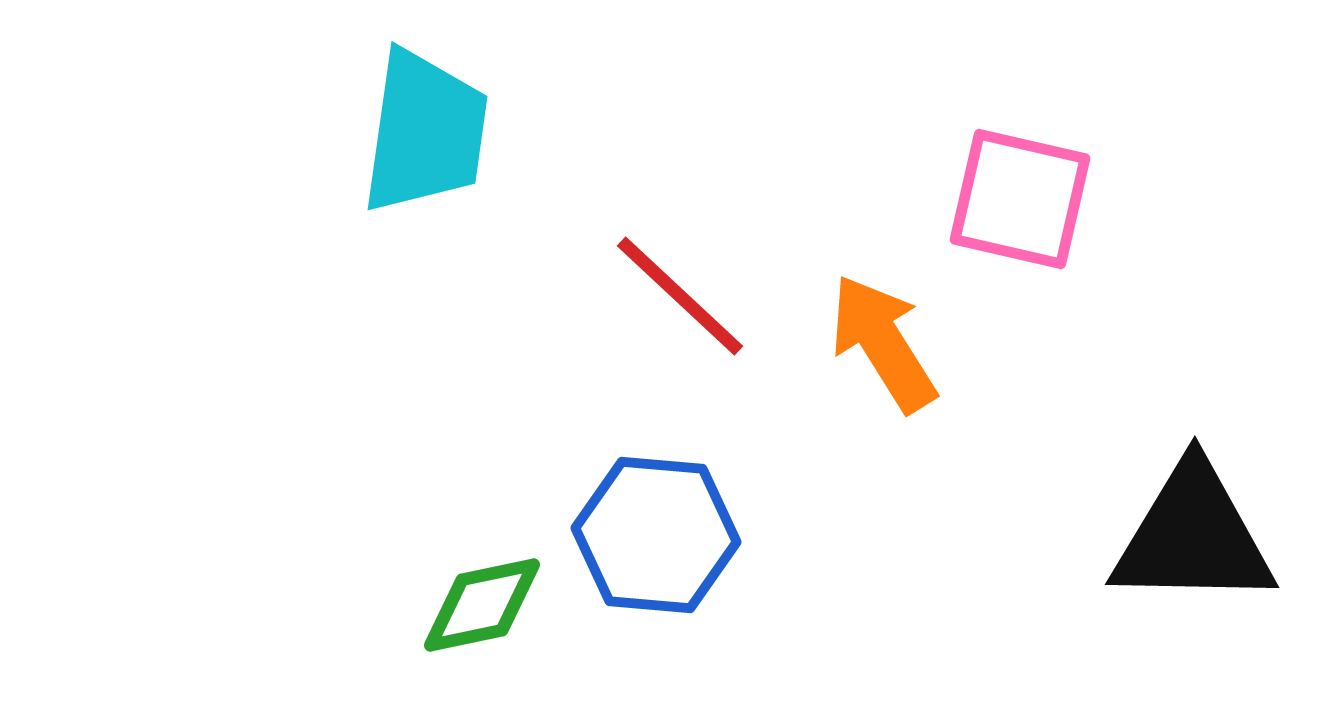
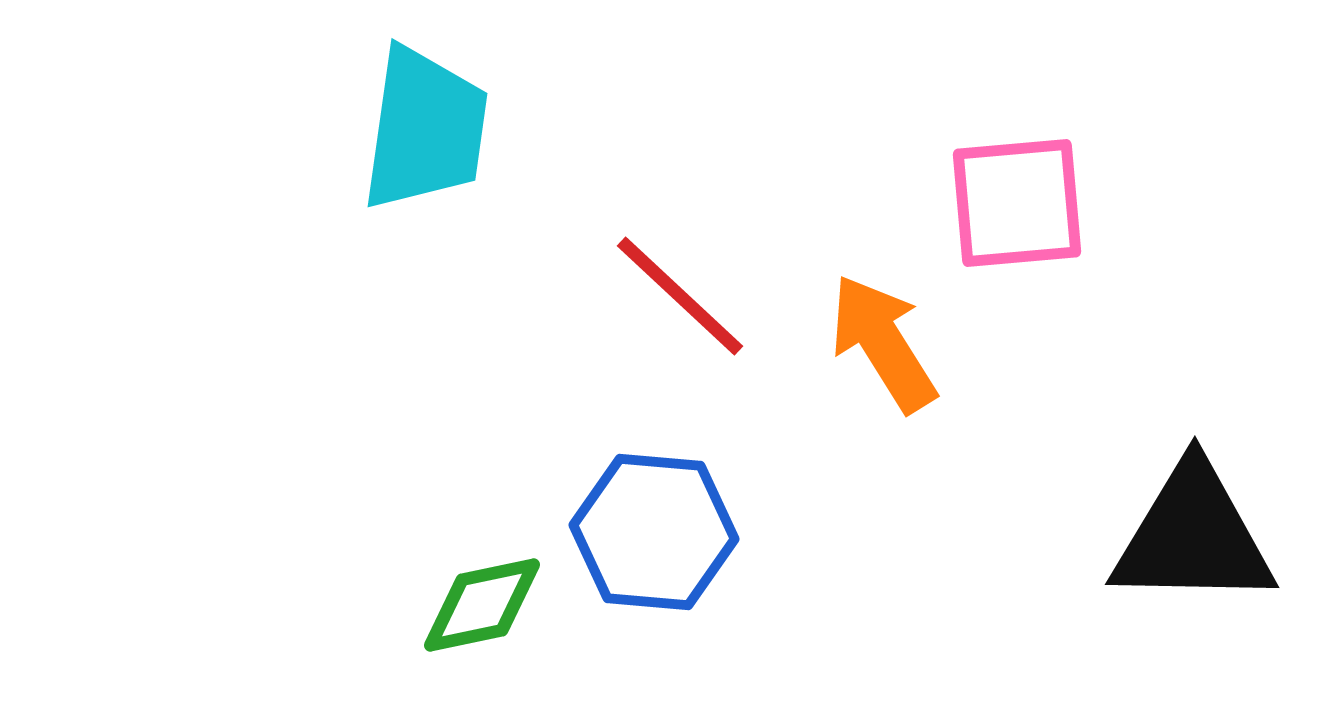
cyan trapezoid: moved 3 px up
pink square: moved 3 px left, 4 px down; rotated 18 degrees counterclockwise
blue hexagon: moved 2 px left, 3 px up
